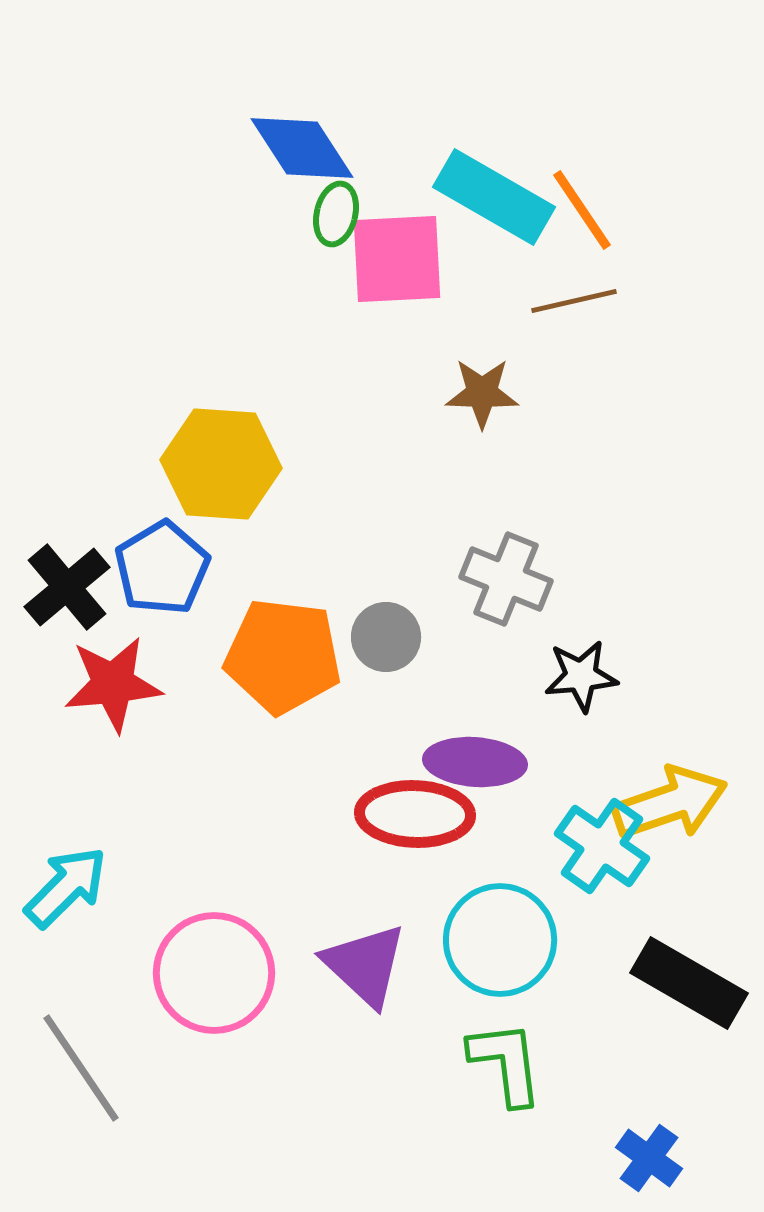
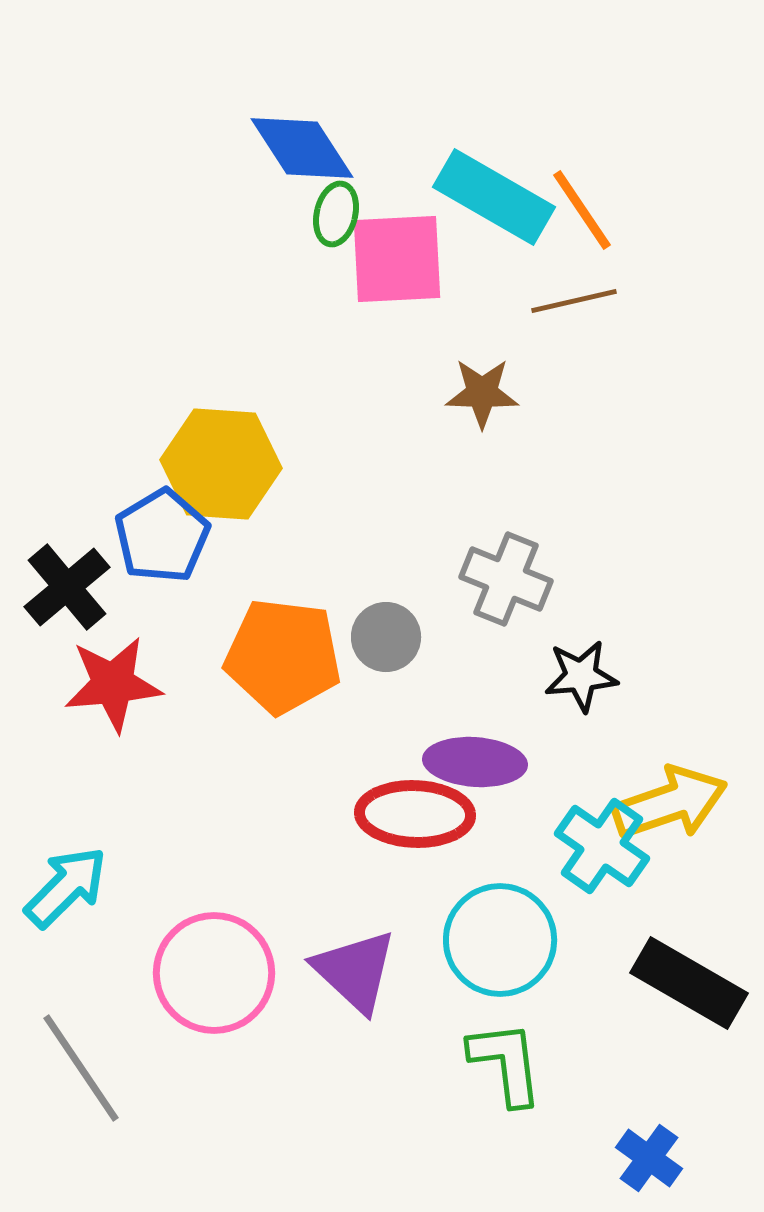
blue pentagon: moved 32 px up
purple triangle: moved 10 px left, 6 px down
